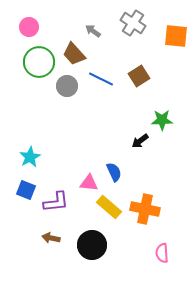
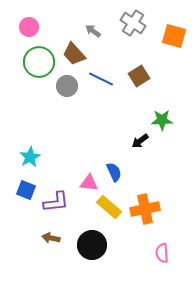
orange square: moved 2 px left; rotated 10 degrees clockwise
orange cross: rotated 24 degrees counterclockwise
